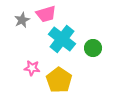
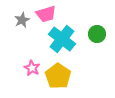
green circle: moved 4 px right, 14 px up
pink star: rotated 21 degrees clockwise
yellow pentagon: moved 1 px left, 4 px up
